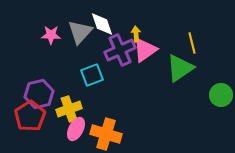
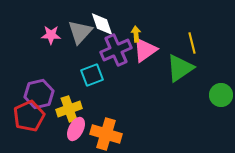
purple cross: moved 4 px left
red pentagon: moved 1 px left; rotated 8 degrees clockwise
